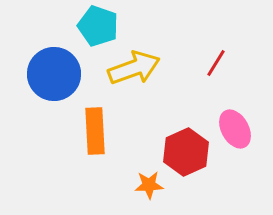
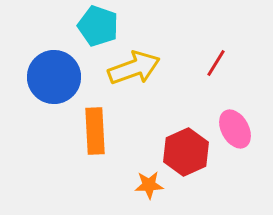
blue circle: moved 3 px down
